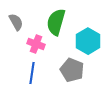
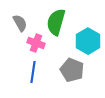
gray semicircle: moved 4 px right, 1 px down
pink cross: moved 1 px up
blue line: moved 1 px right, 1 px up
